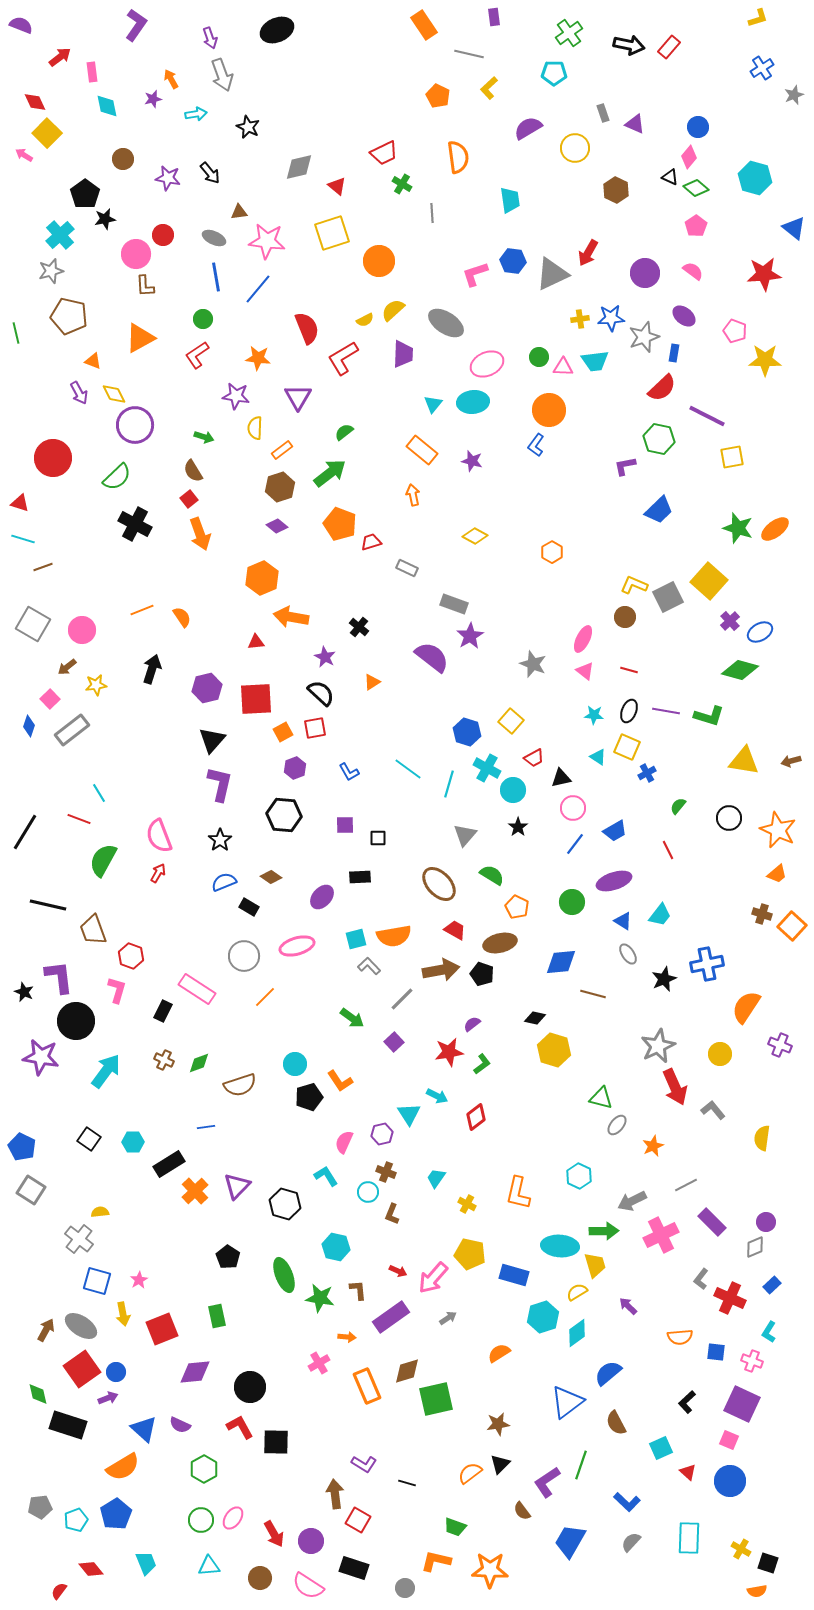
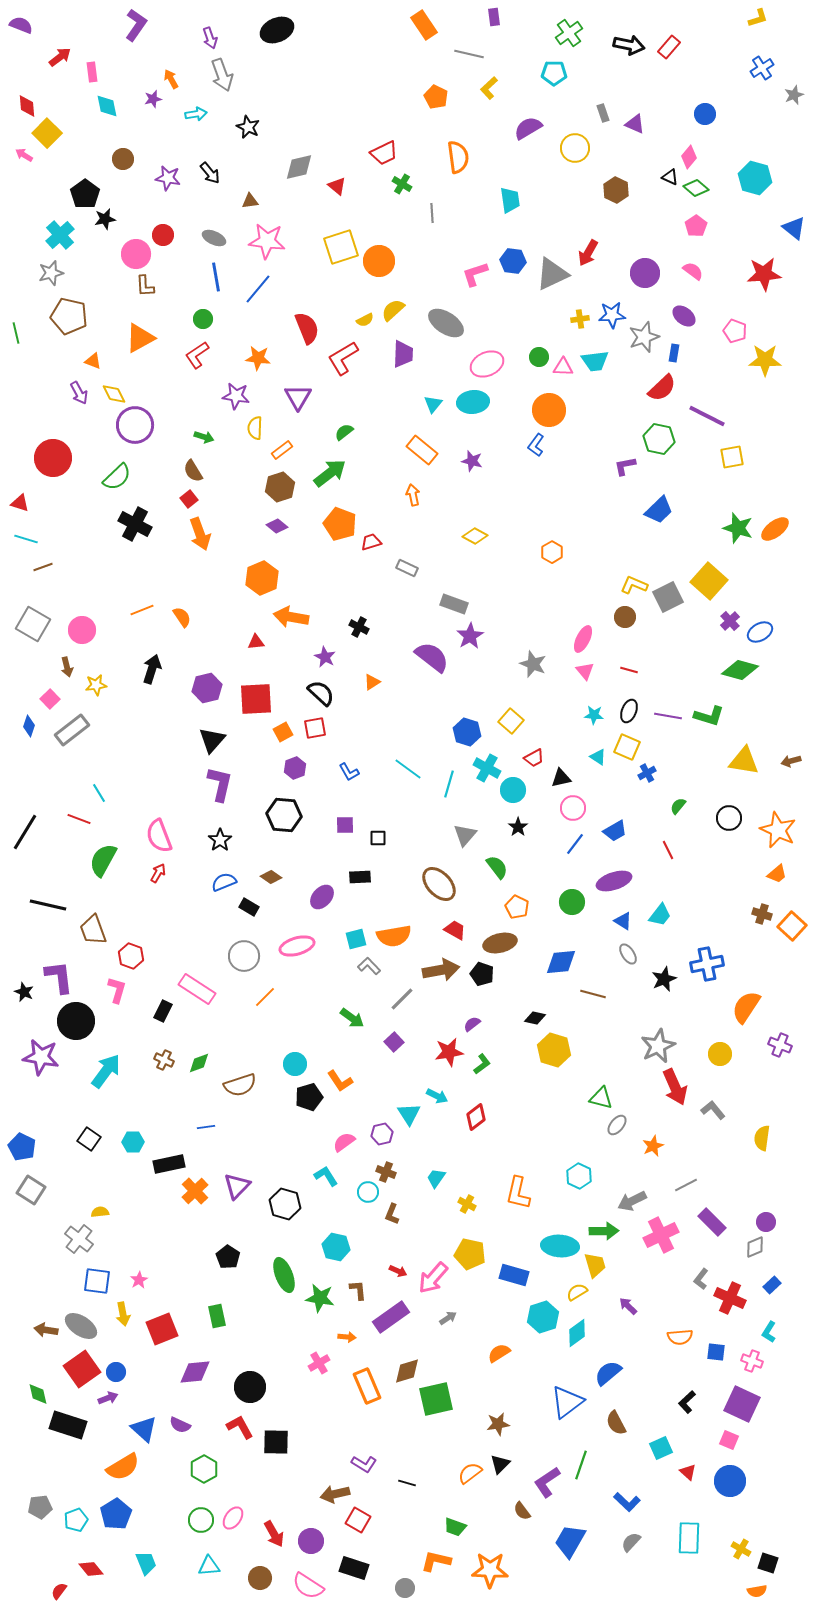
orange pentagon at (438, 96): moved 2 px left, 1 px down
red diamond at (35, 102): moved 8 px left, 4 px down; rotated 20 degrees clockwise
blue circle at (698, 127): moved 7 px right, 13 px up
brown triangle at (239, 212): moved 11 px right, 11 px up
yellow square at (332, 233): moved 9 px right, 14 px down
gray star at (51, 271): moved 2 px down
blue star at (611, 318): moved 1 px right, 3 px up
cyan line at (23, 539): moved 3 px right
black cross at (359, 627): rotated 12 degrees counterclockwise
brown arrow at (67, 667): rotated 66 degrees counterclockwise
pink triangle at (585, 671): rotated 12 degrees clockwise
purple line at (666, 711): moved 2 px right, 5 px down
green semicircle at (492, 875): moved 5 px right, 8 px up; rotated 20 degrees clockwise
pink semicircle at (344, 1142): rotated 30 degrees clockwise
black rectangle at (169, 1164): rotated 20 degrees clockwise
blue square at (97, 1281): rotated 8 degrees counterclockwise
brown arrow at (46, 1330): rotated 110 degrees counterclockwise
brown arrow at (335, 1494): rotated 96 degrees counterclockwise
